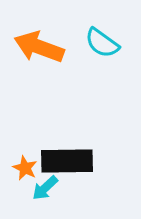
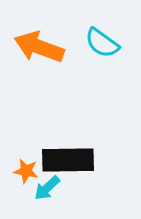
black rectangle: moved 1 px right, 1 px up
orange star: moved 1 px right, 3 px down; rotated 15 degrees counterclockwise
cyan arrow: moved 2 px right
